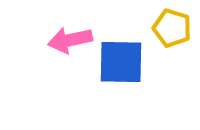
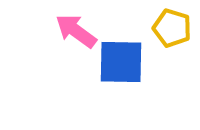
pink arrow: moved 6 px right, 9 px up; rotated 48 degrees clockwise
